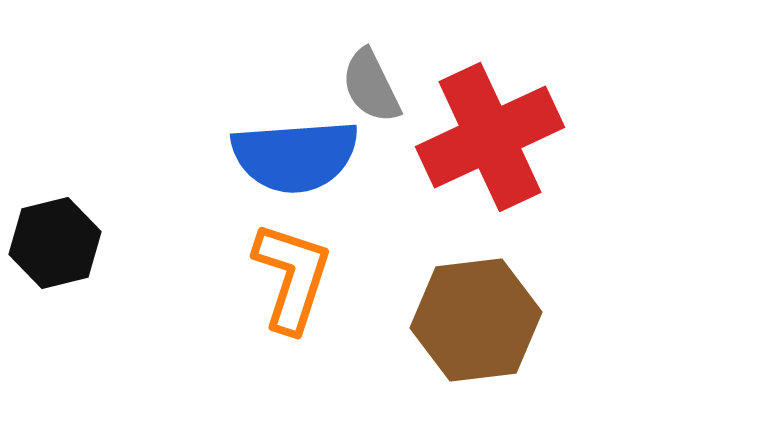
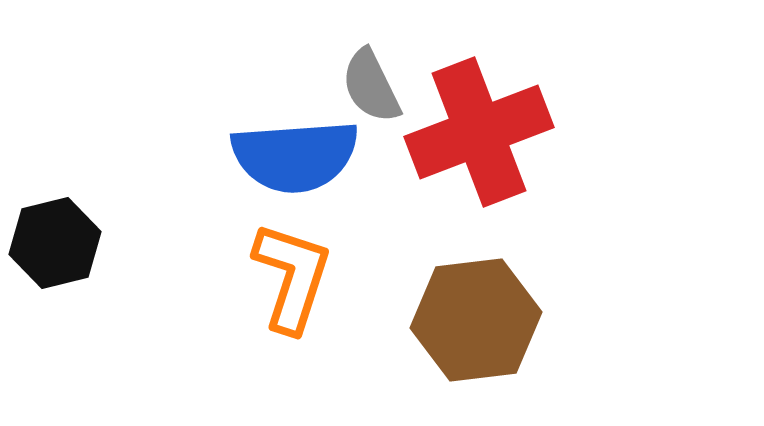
red cross: moved 11 px left, 5 px up; rotated 4 degrees clockwise
